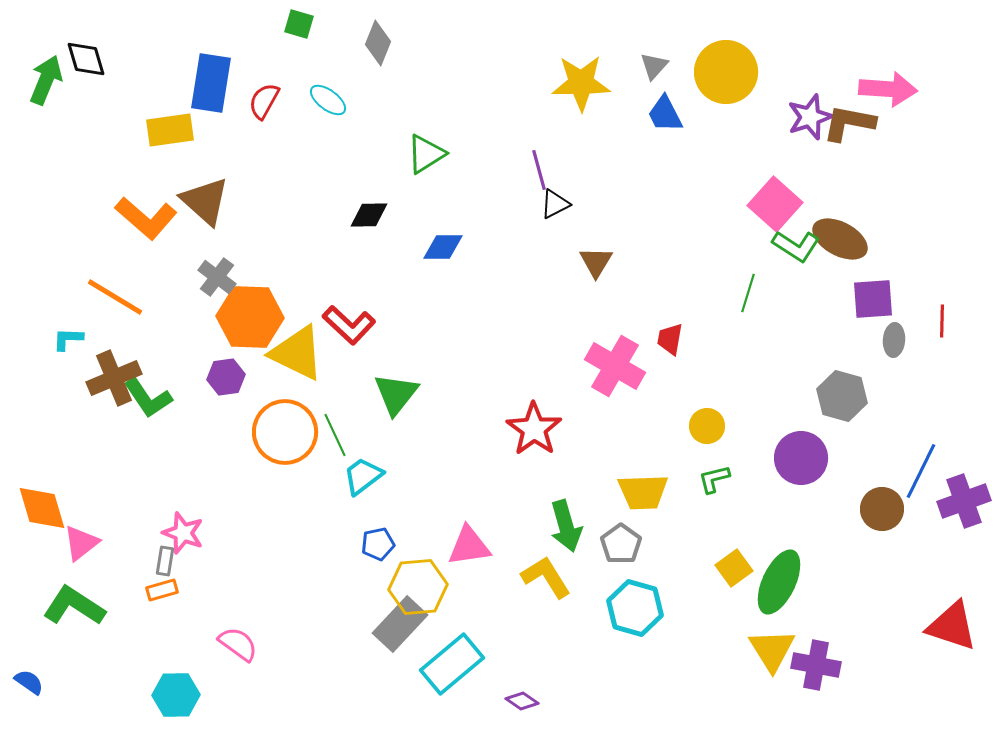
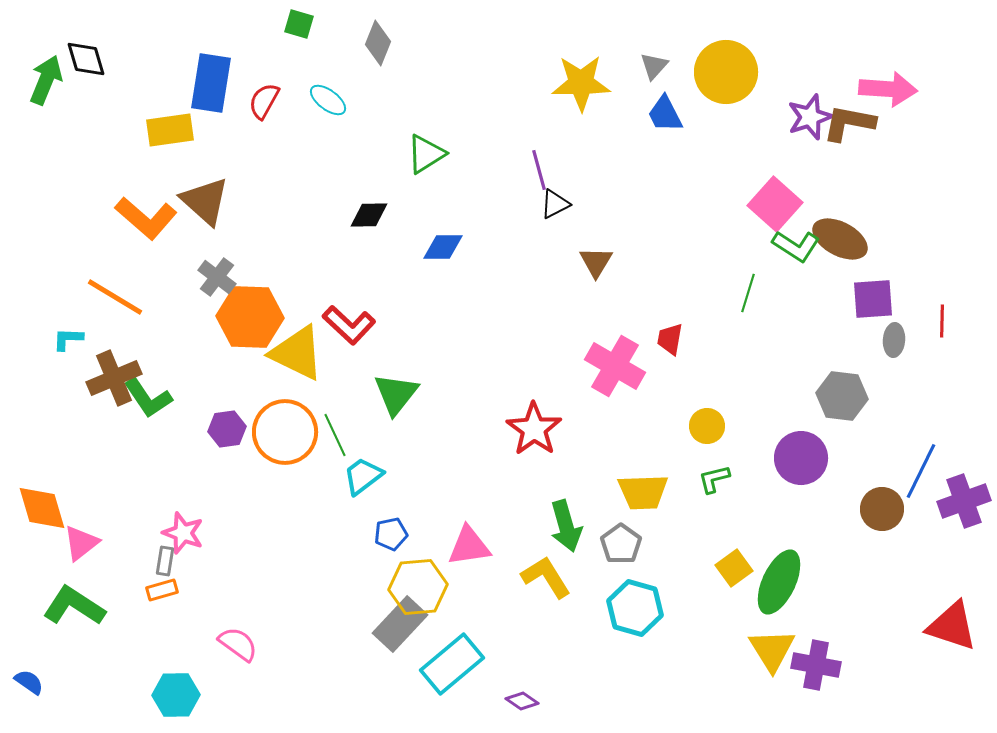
purple hexagon at (226, 377): moved 1 px right, 52 px down
gray hexagon at (842, 396): rotated 9 degrees counterclockwise
blue pentagon at (378, 544): moved 13 px right, 10 px up
